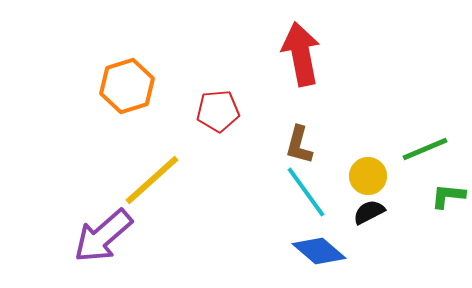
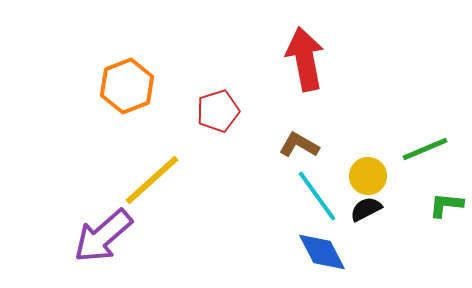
red arrow: moved 4 px right, 5 px down
orange hexagon: rotated 4 degrees counterclockwise
red pentagon: rotated 12 degrees counterclockwise
brown L-shape: rotated 105 degrees clockwise
cyan line: moved 11 px right, 4 px down
green L-shape: moved 2 px left, 9 px down
black semicircle: moved 3 px left, 3 px up
blue diamond: moved 3 px right, 1 px down; rotated 22 degrees clockwise
